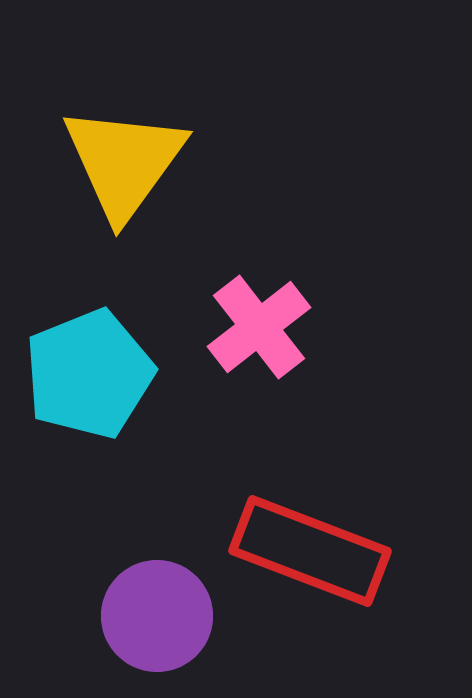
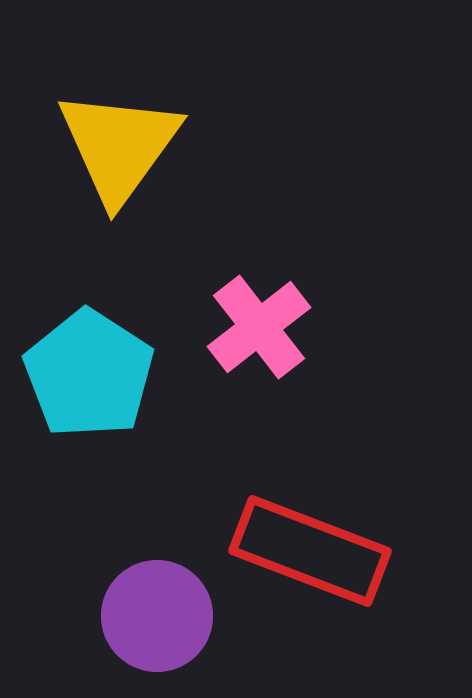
yellow triangle: moved 5 px left, 16 px up
cyan pentagon: rotated 17 degrees counterclockwise
